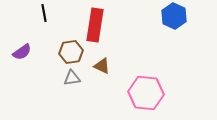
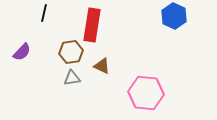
black line: rotated 24 degrees clockwise
red rectangle: moved 3 px left
purple semicircle: rotated 12 degrees counterclockwise
